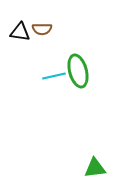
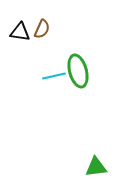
brown semicircle: rotated 66 degrees counterclockwise
green triangle: moved 1 px right, 1 px up
